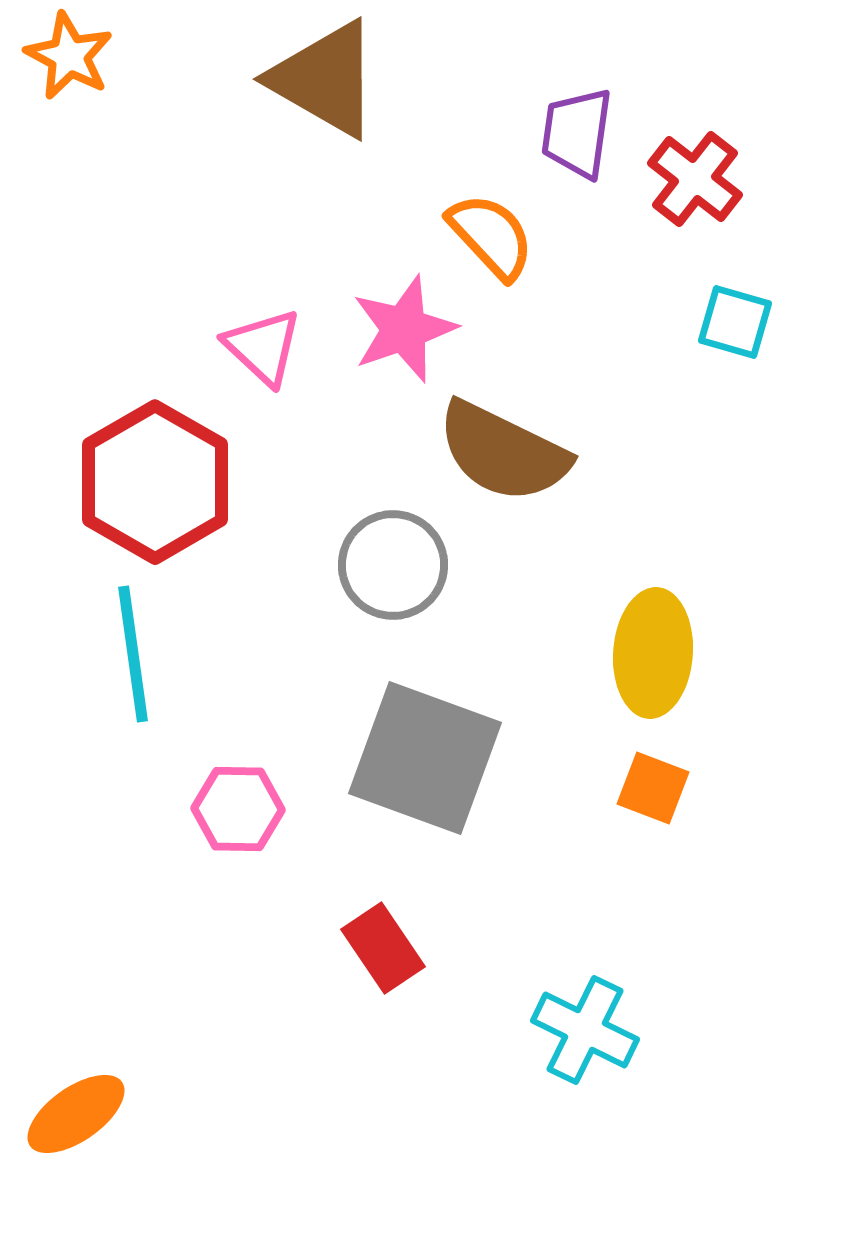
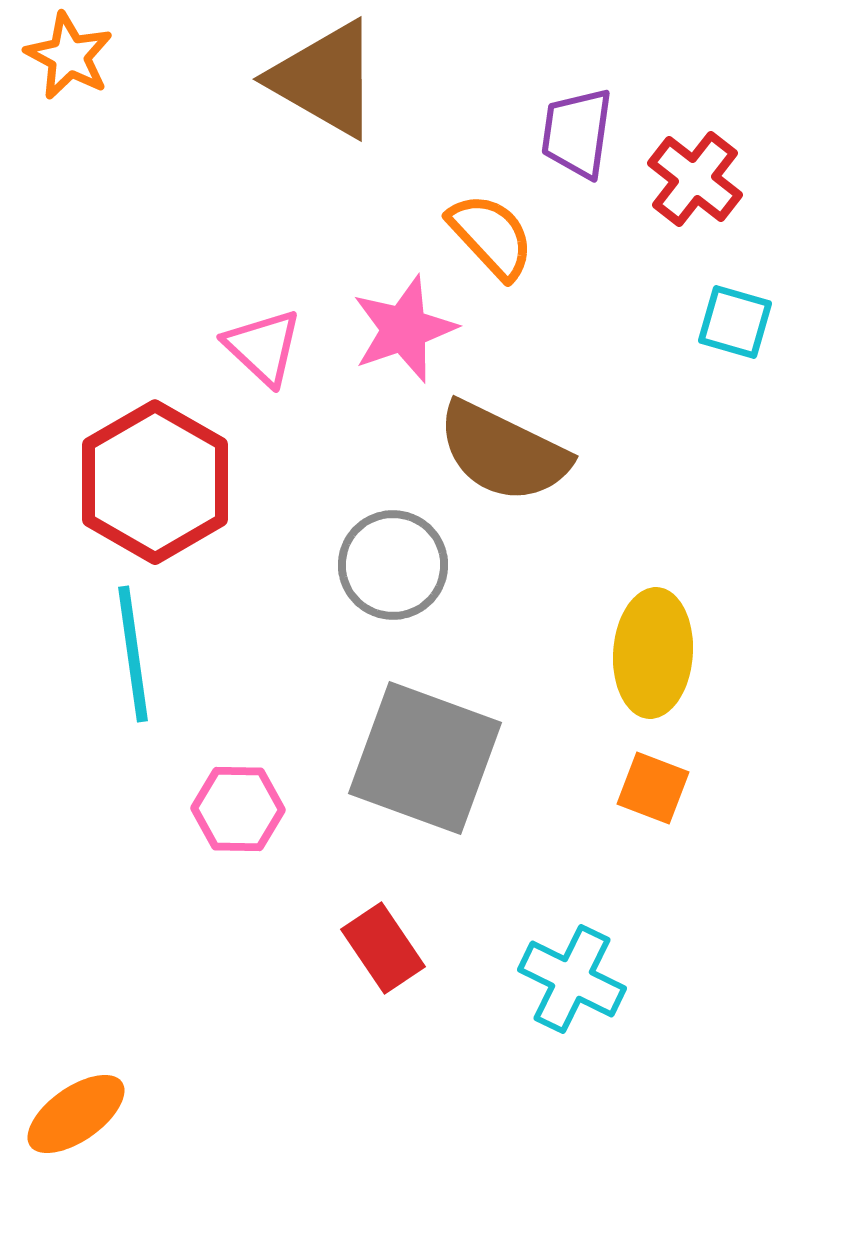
cyan cross: moved 13 px left, 51 px up
